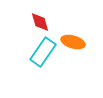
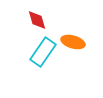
red diamond: moved 3 px left, 2 px up
